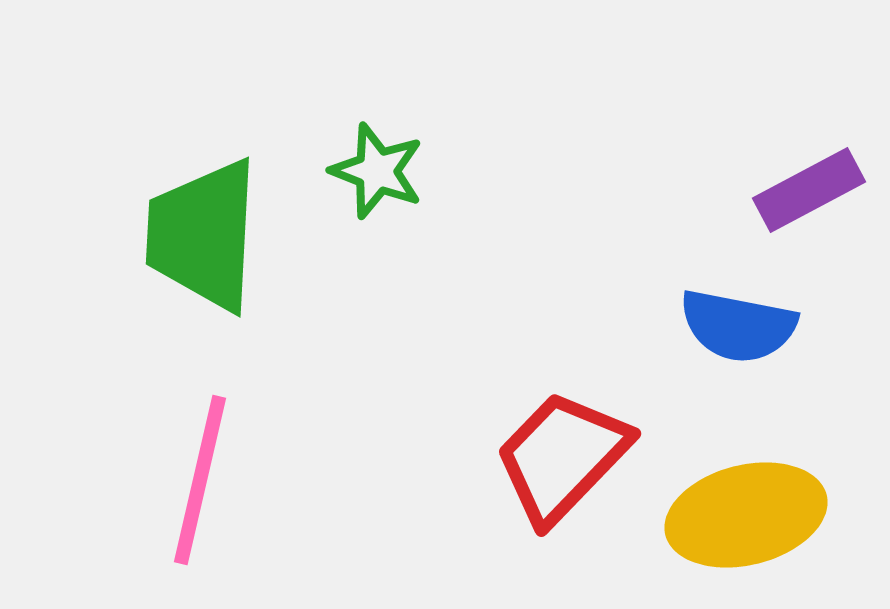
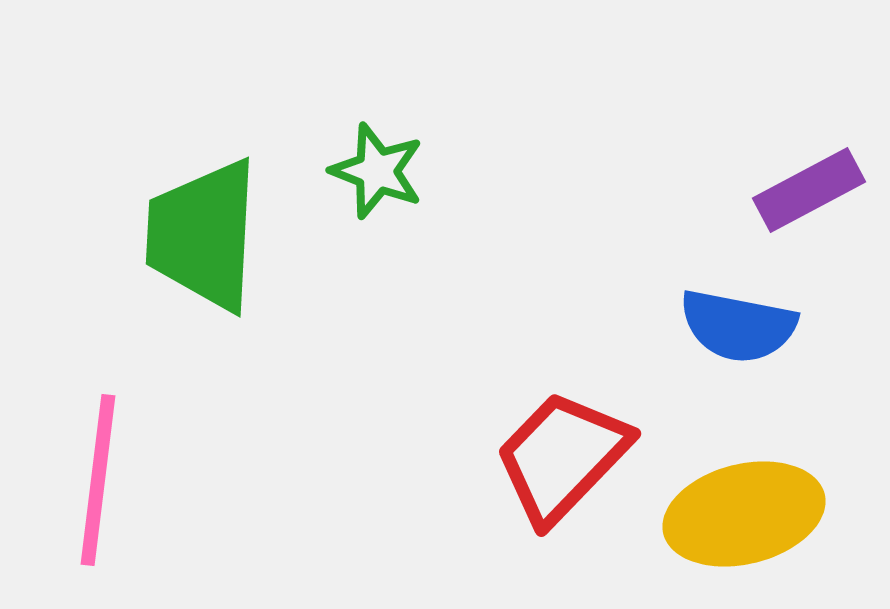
pink line: moved 102 px left; rotated 6 degrees counterclockwise
yellow ellipse: moved 2 px left, 1 px up
